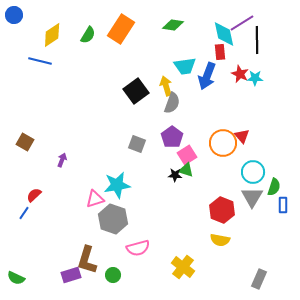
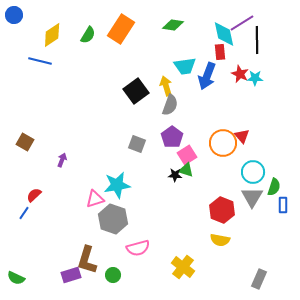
gray semicircle at (172, 103): moved 2 px left, 2 px down
